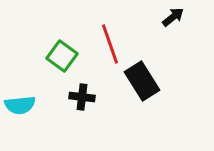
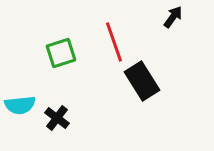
black arrow: rotated 15 degrees counterclockwise
red line: moved 4 px right, 2 px up
green square: moved 1 px left, 3 px up; rotated 36 degrees clockwise
black cross: moved 25 px left, 21 px down; rotated 30 degrees clockwise
